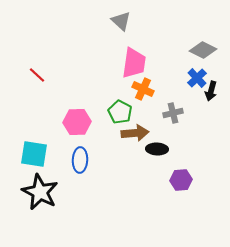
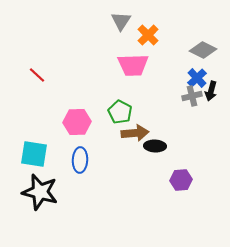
gray triangle: rotated 20 degrees clockwise
pink trapezoid: moved 1 px left, 2 px down; rotated 80 degrees clockwise
orange cross: moved 5 px right, 54 px up; rotated 20 degrees clockwise
gray cross: moved 19 px right, 17 px up
black ellipse: moved 2 px left, 3 px up
black star: rotated 12 degrees counterclockwise
